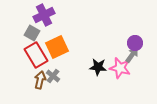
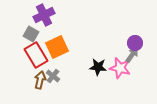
gray square: moved 1 px left, 1 px down
